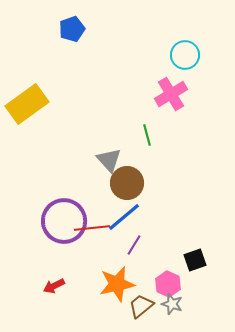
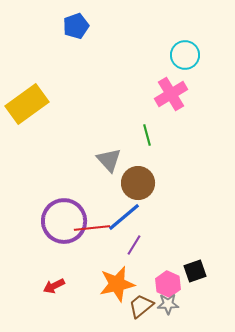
blue pentagon: moved 4 px right, 3 px up
brown circle: moved 11 px right
black square: moved 11 px down
gray star: moved 4 px left; rotated 20 degrees counterclockwise
